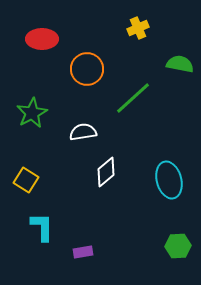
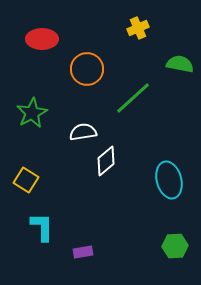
white diamond: moved 11 px up
green hexagon: moved 3 px left
